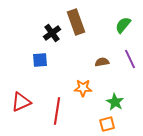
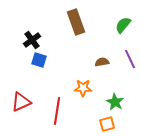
black cross: moved 20 px left, 7 px down
blue square: moved 1 px left; rotated 21 degrees clockwise
